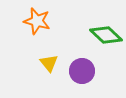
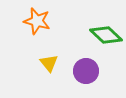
purple circle: moved 4 px right
